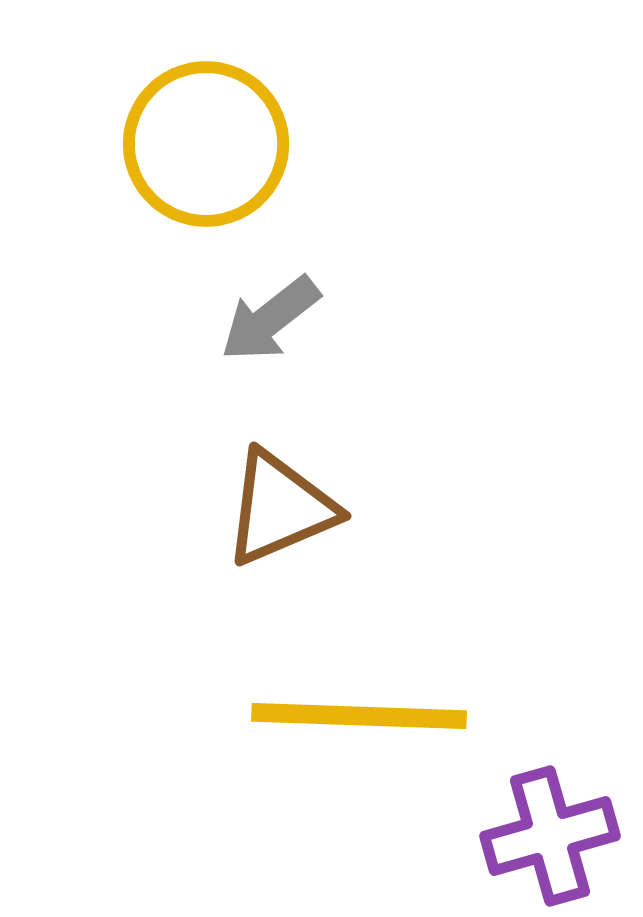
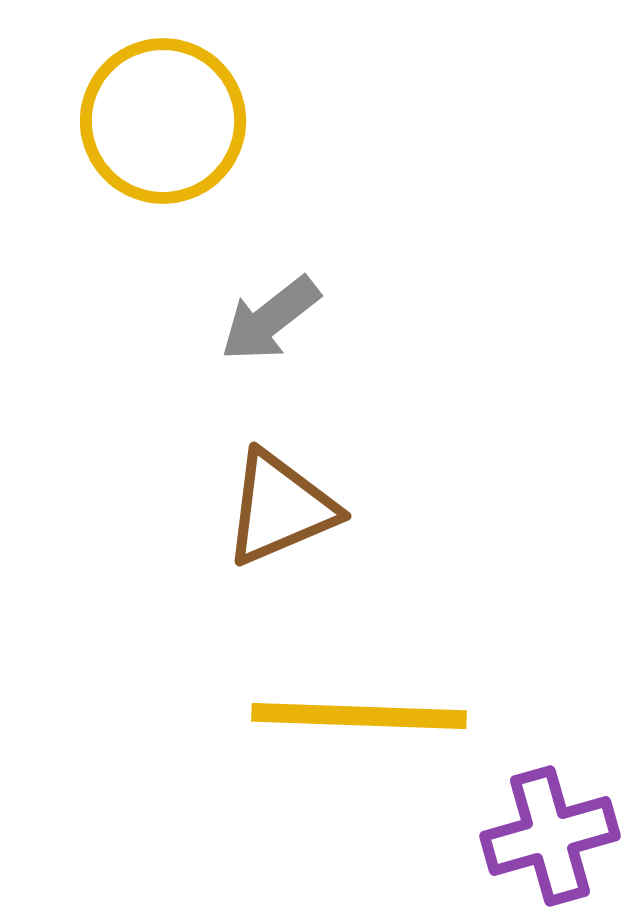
yellow circle: moved 43 px left, 23 px up
